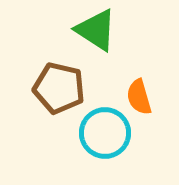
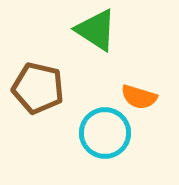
brown pentagon: moved 21 px left
orange semicircle: rotated 57 degrees counterclockwise
